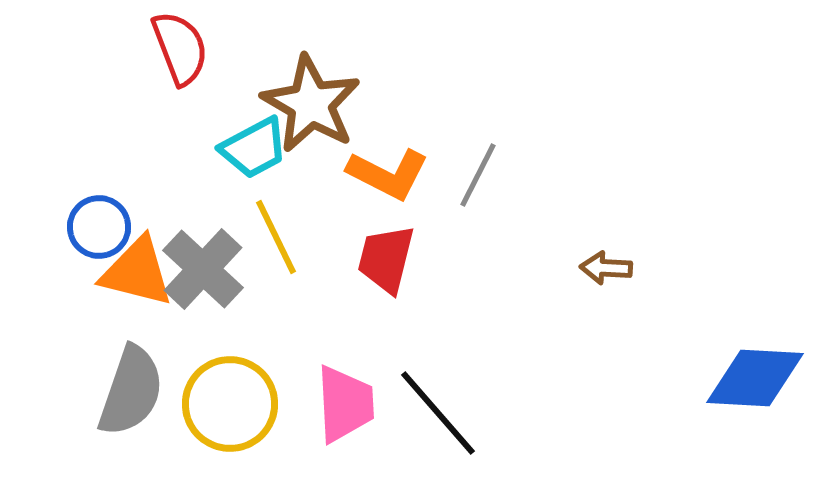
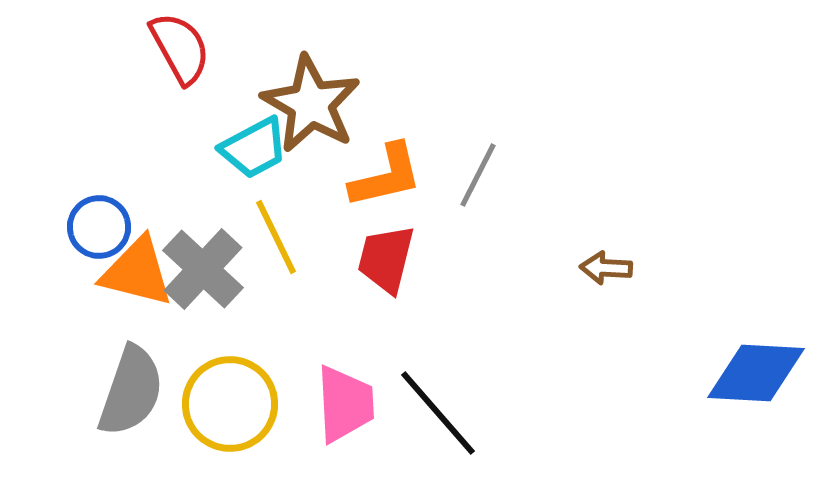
red semicircle: rotated 8 degrees counterclockwise
orange L-shape: moved 2 px left, 2 px down; rotated 40 degrees counterclockwise
blue diamond: moved 1 px right, 5 px up
